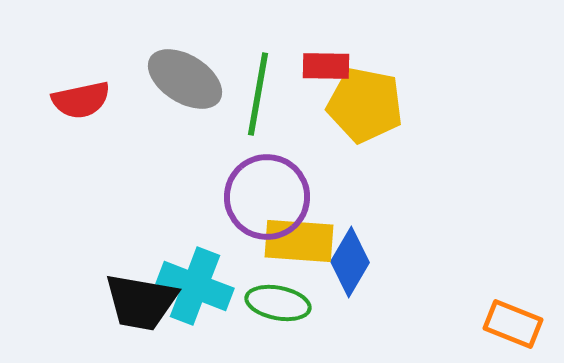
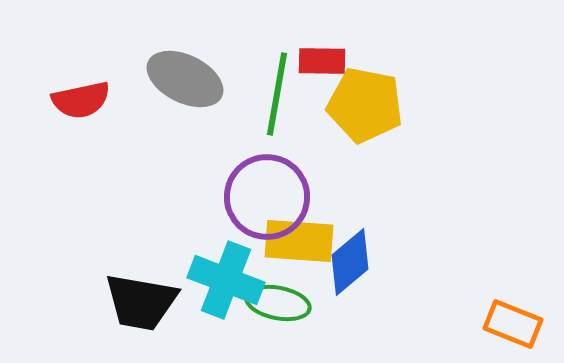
red rectangle: moved 4 px left, 5 px up
gray ellipse: rotated 6 degrees counterclockwise
green line: moved 19 px right
blue diamond: rotated 20 degrees clockwise
cyan cross: moved 31 px right, 6 px up
